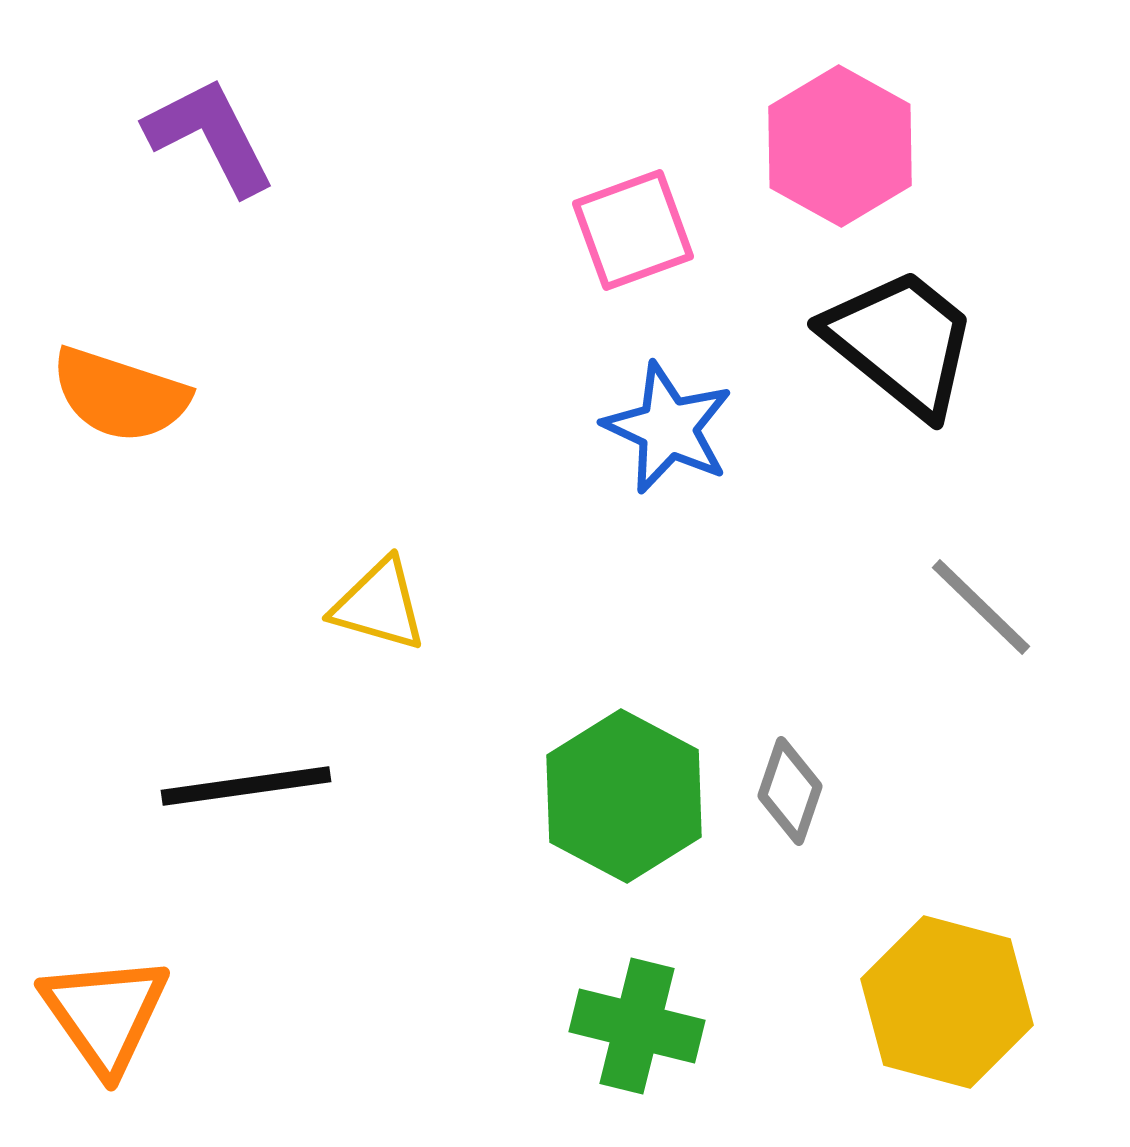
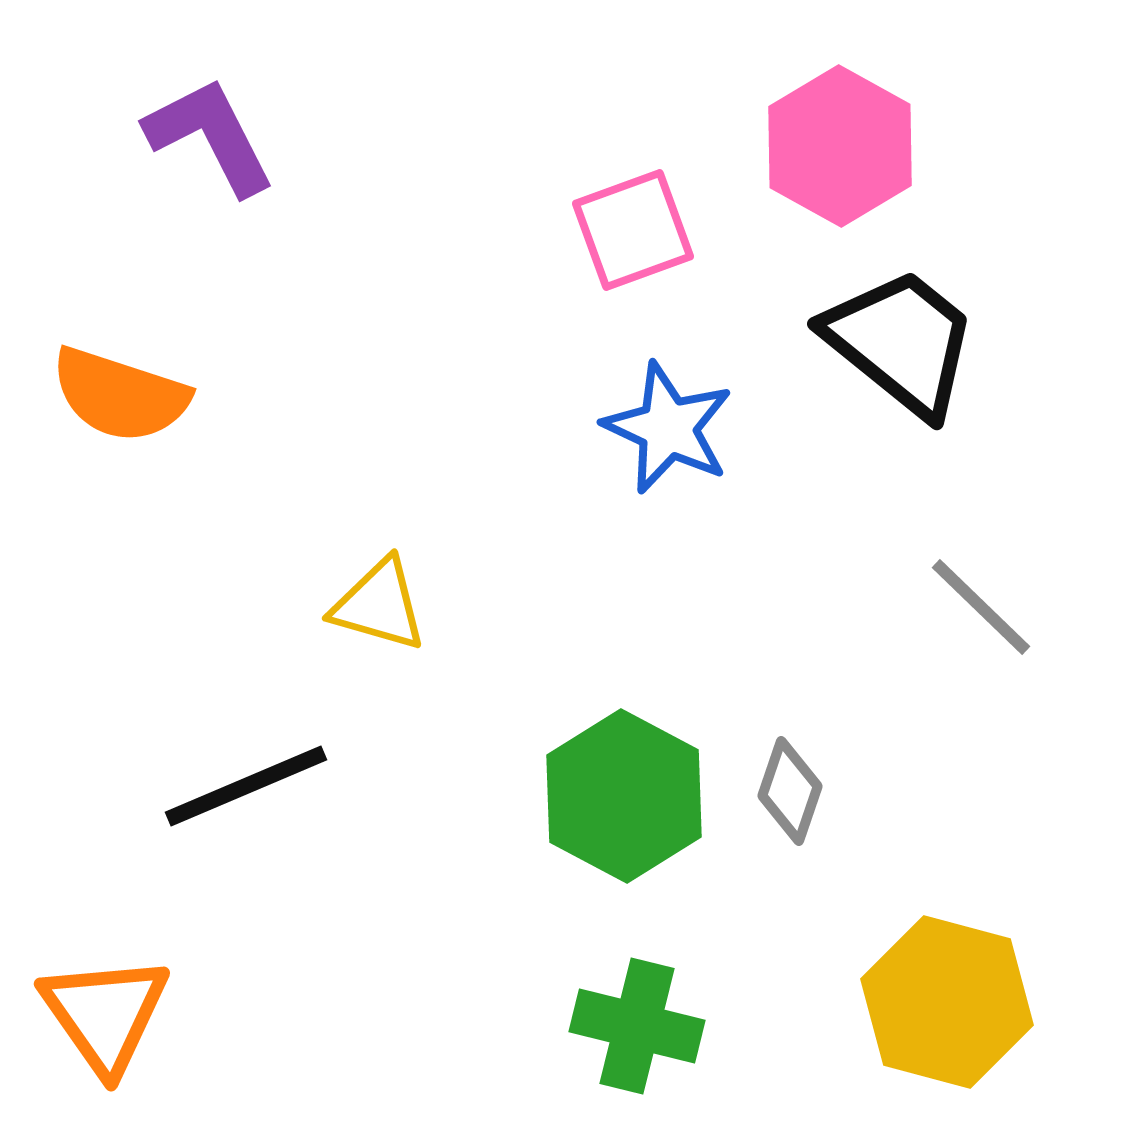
black line: rotated 15 degrees counterclockwise
